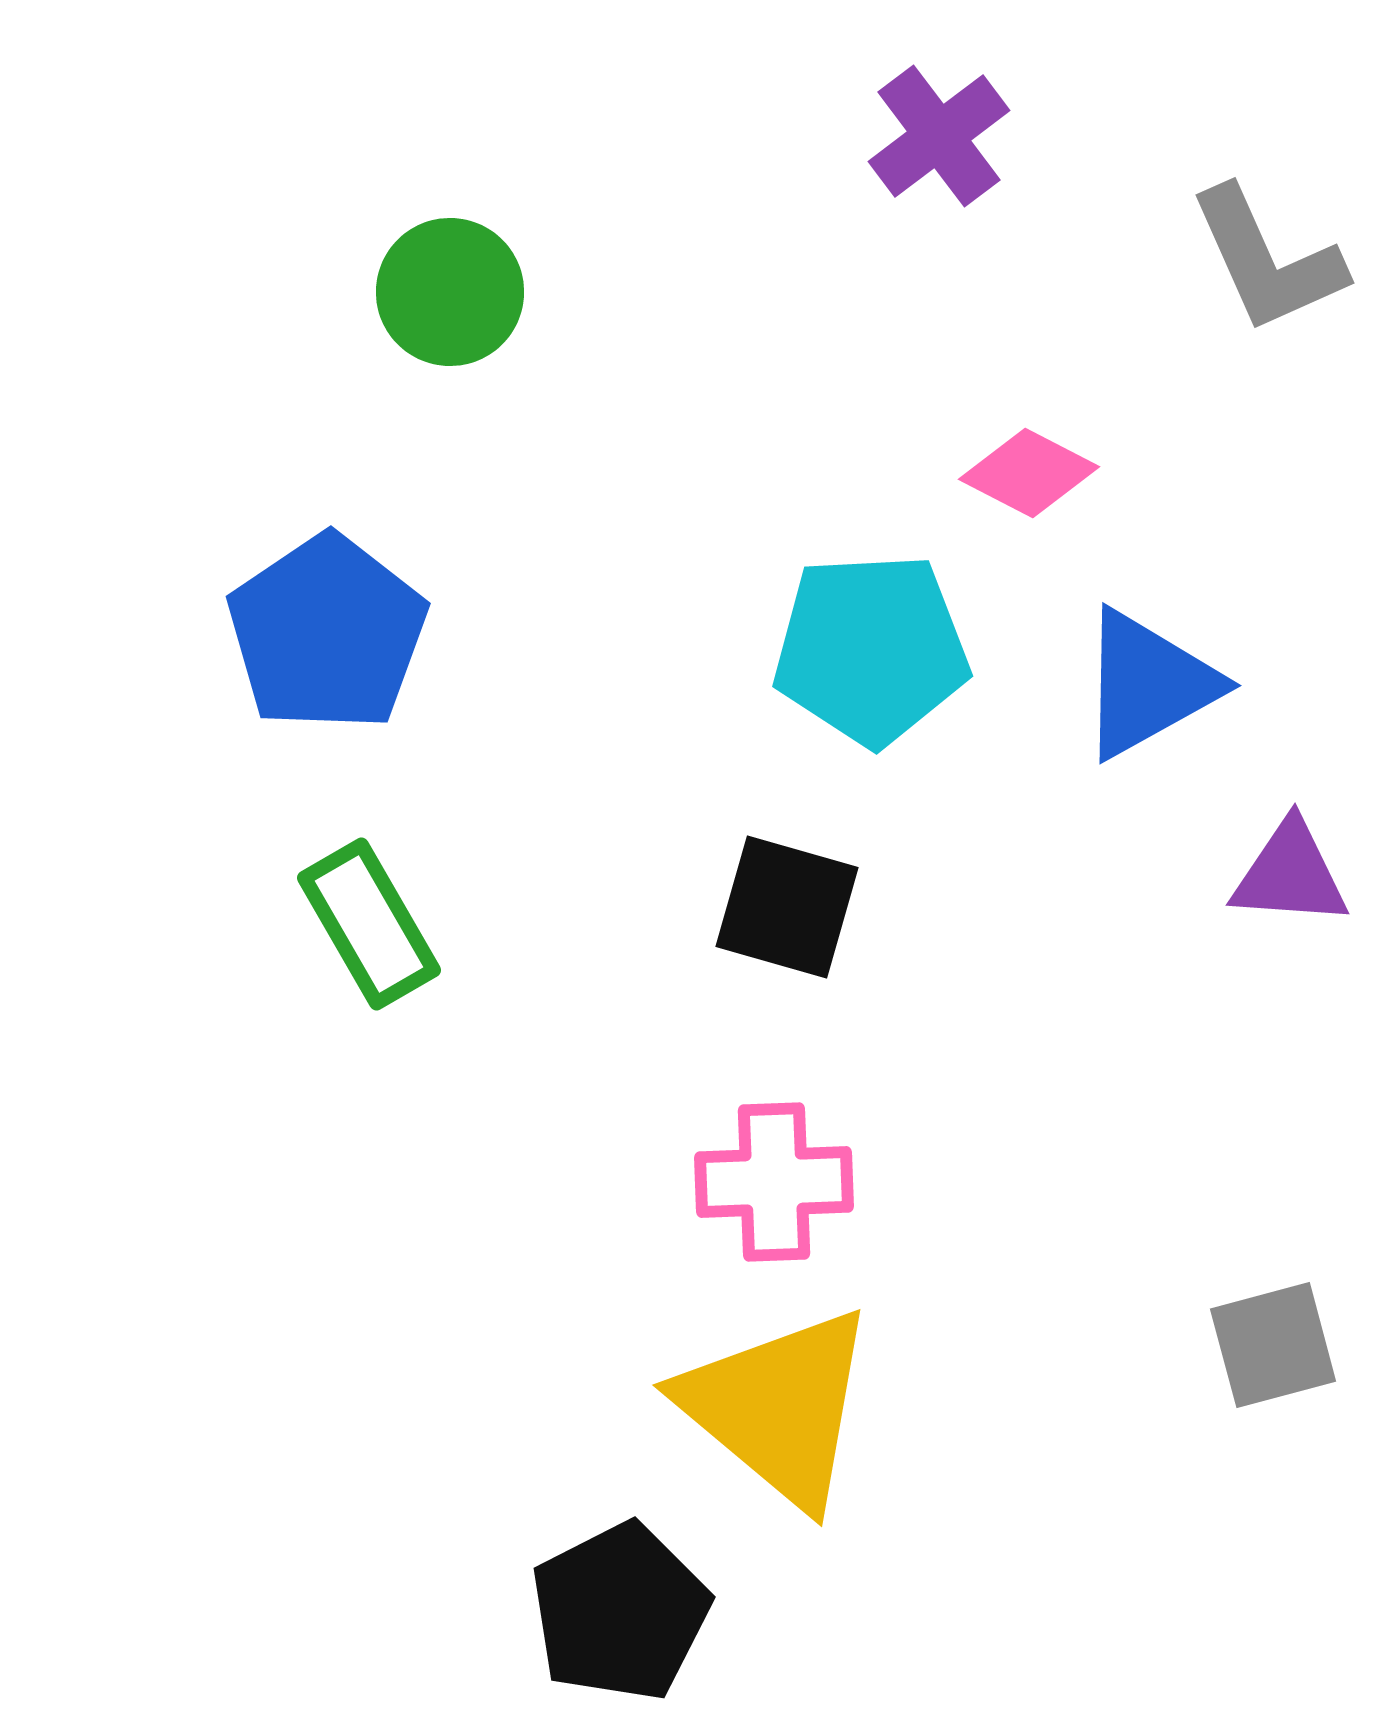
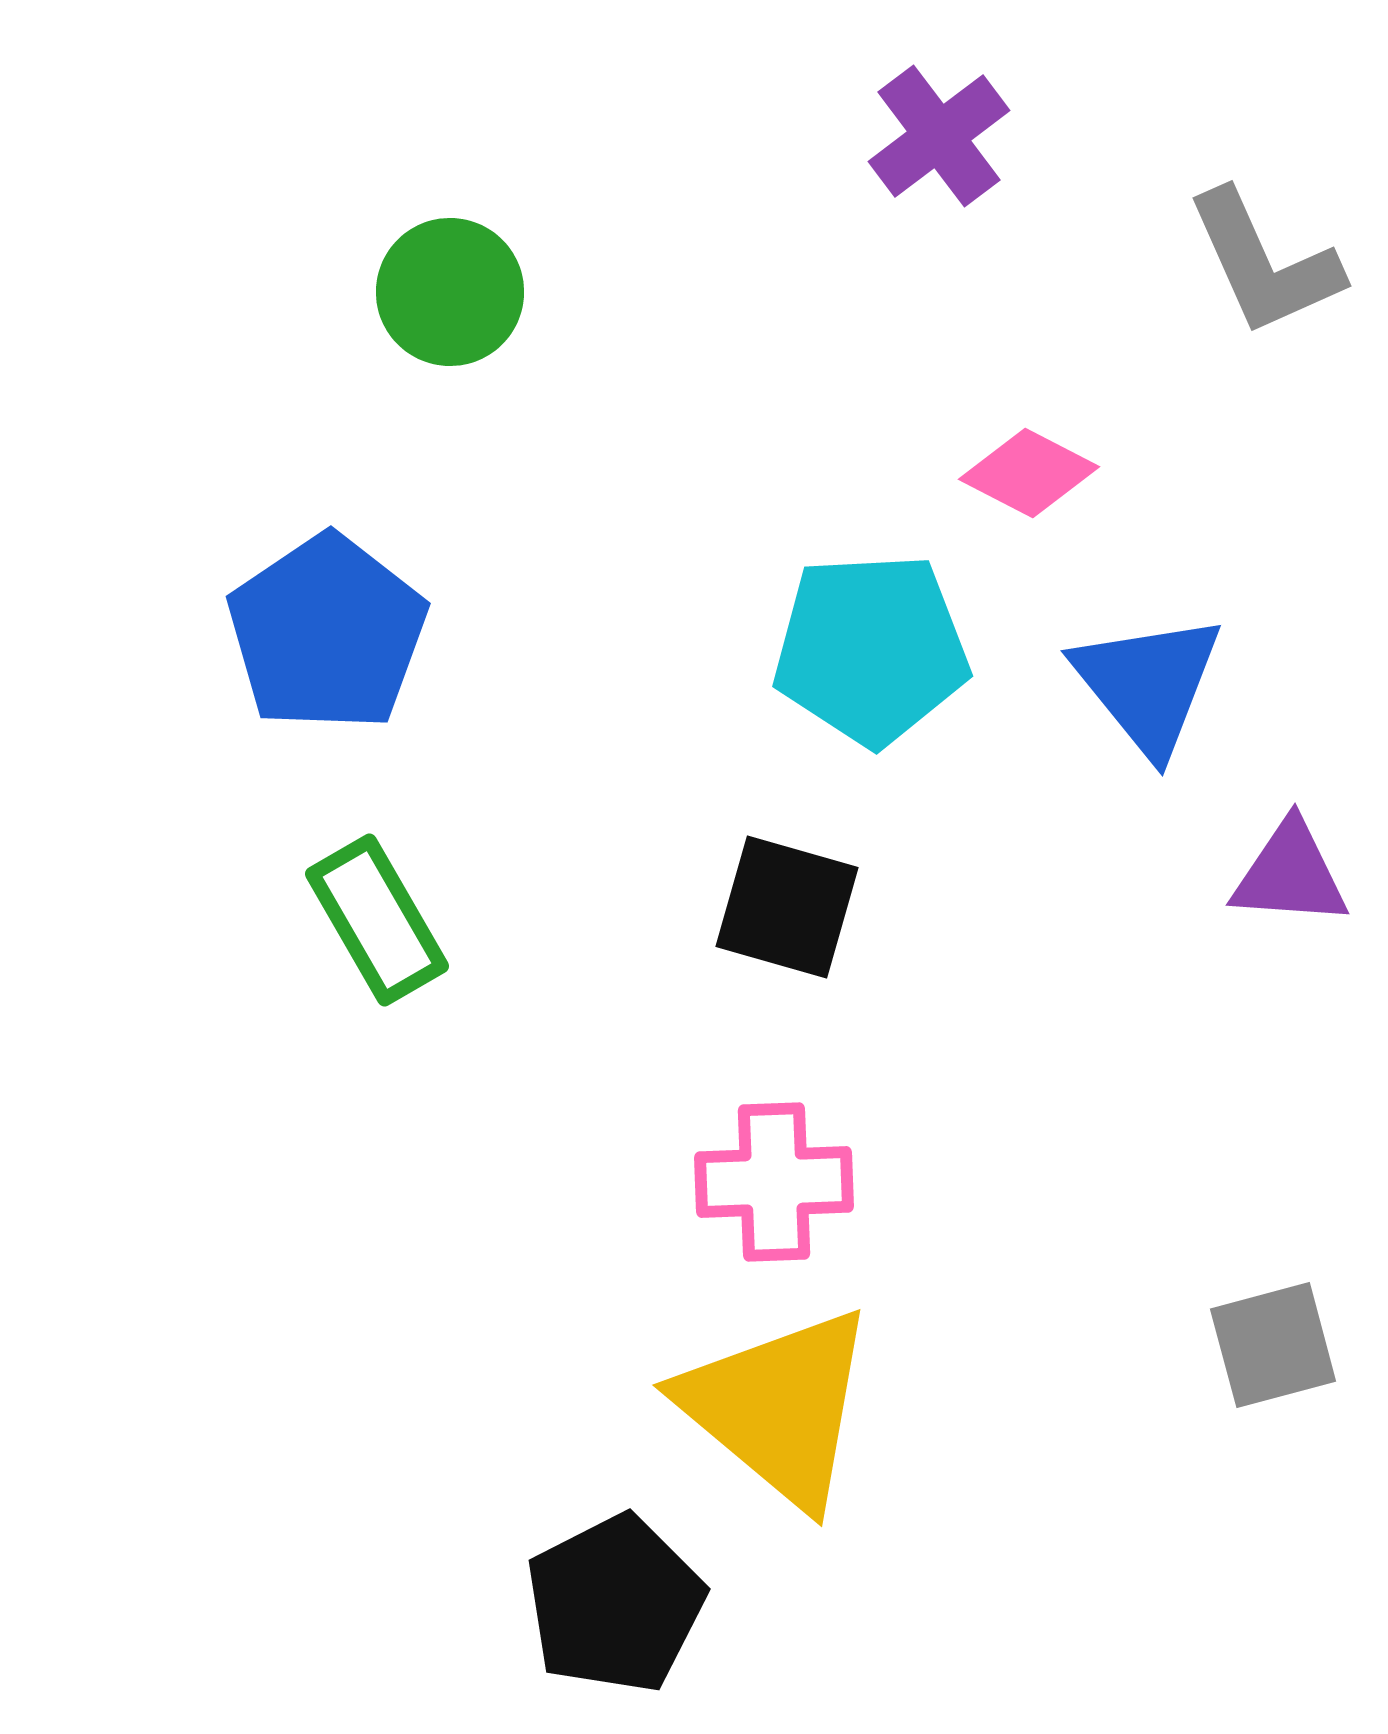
gray L-shape: moved 3 px left, 3 px down
blue triangle: rotated 40 degrees counterclockwise
green rectangle: moved 8 px right, 4 px up
black pentagon: moved 5 px left, 8 px up
